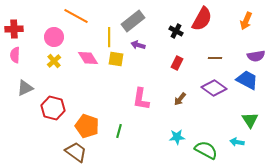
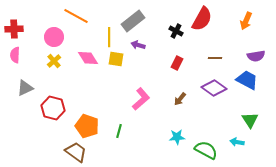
pink L-shape: rotated 140 degrees counterclockwise
